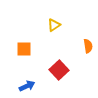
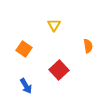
yellow triangle: rotated 24 degrees counterclockwise
orange square: rotated 35 degrees clockwise
blue arrow: moved 1 px left; rotated 84 degrees clockwise
